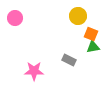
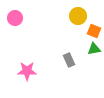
orange square: moved 3 px right, 3 px up
green triangle: moved 1 px right, 2 px down
gray rectangle: rotated 40 degrees clockwise
pink star: moved 7 px left
